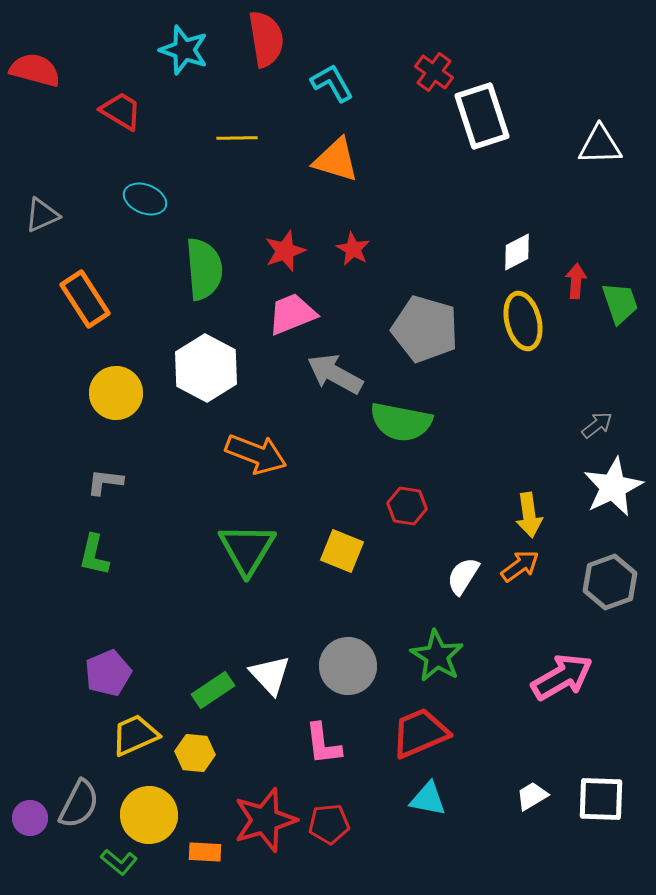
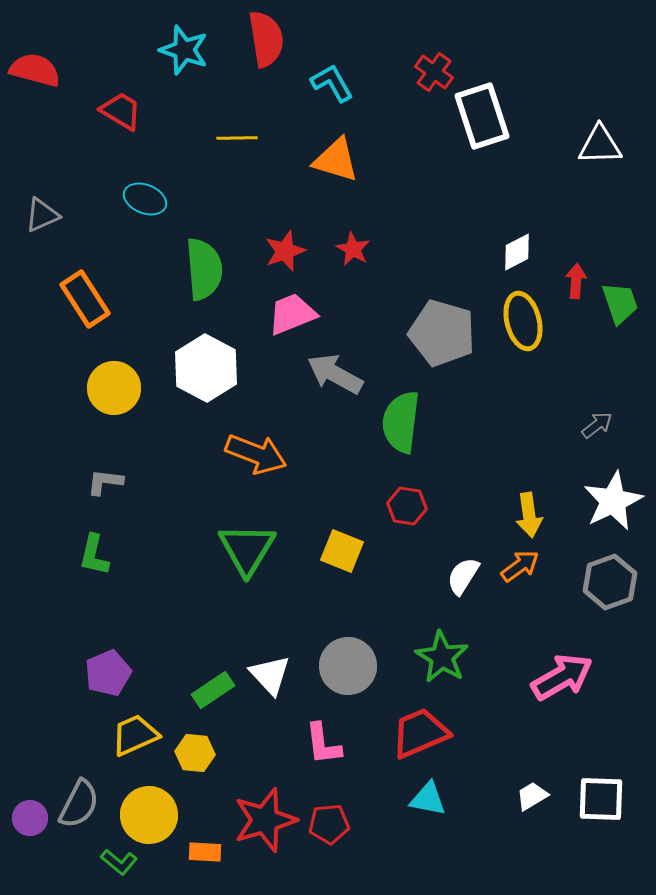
gray pentagon at (425, 329): moved 17 px right, 4 px down
yellow circle at (116, 393): moved 2 px left, 5 px up
green semicircle at (401, 422): rotated 86 degrees clockwise
white star at (613, 487): moved 14 px down
green star at (437, 656): moved 5 px right, 1 px down
